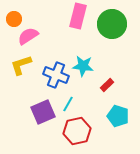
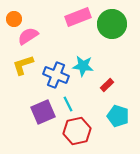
pink rectangle: moved 1 px down; rotated 55 degrees clockwise
yellow L-shape: moved 2 px right
cyan line: rotated 56 degrees counterclockwise
